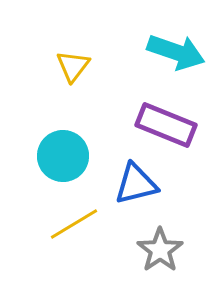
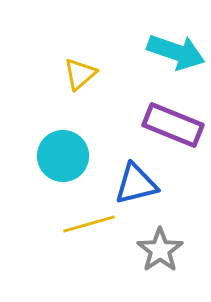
yellow triangle: moved 7 px right, 8 px down; rotated 12 degrees clockwise
purple rectangle: moved 7 px right
yellow line: moved 15 px right; rotated 15 degrees clockwise
